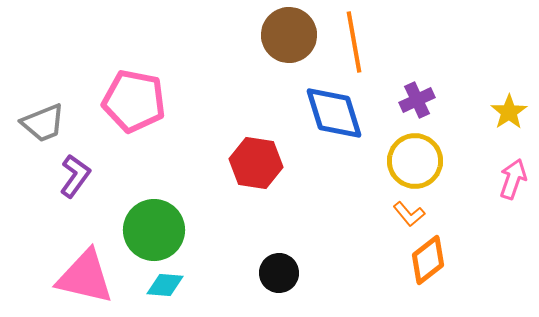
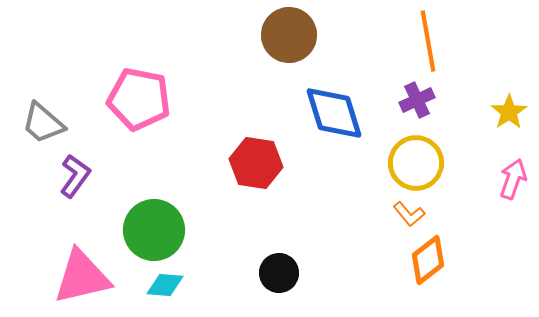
orange line: moved 74 px right, 1 px up
pink pentagon: moved 5 px right, 2 px up
gray trapezoid: rotated 63 degrees clockwise
yellow circle: moved 1 px right, 2 px down
pink triangle: moved 3 px left; rotated 26 degrees counterclockwise
